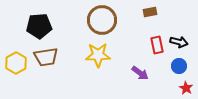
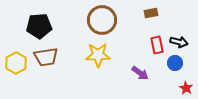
brown rectangle: moved 1 px right, 1 px down
blue circle: moved 4 px left, 3 px up
